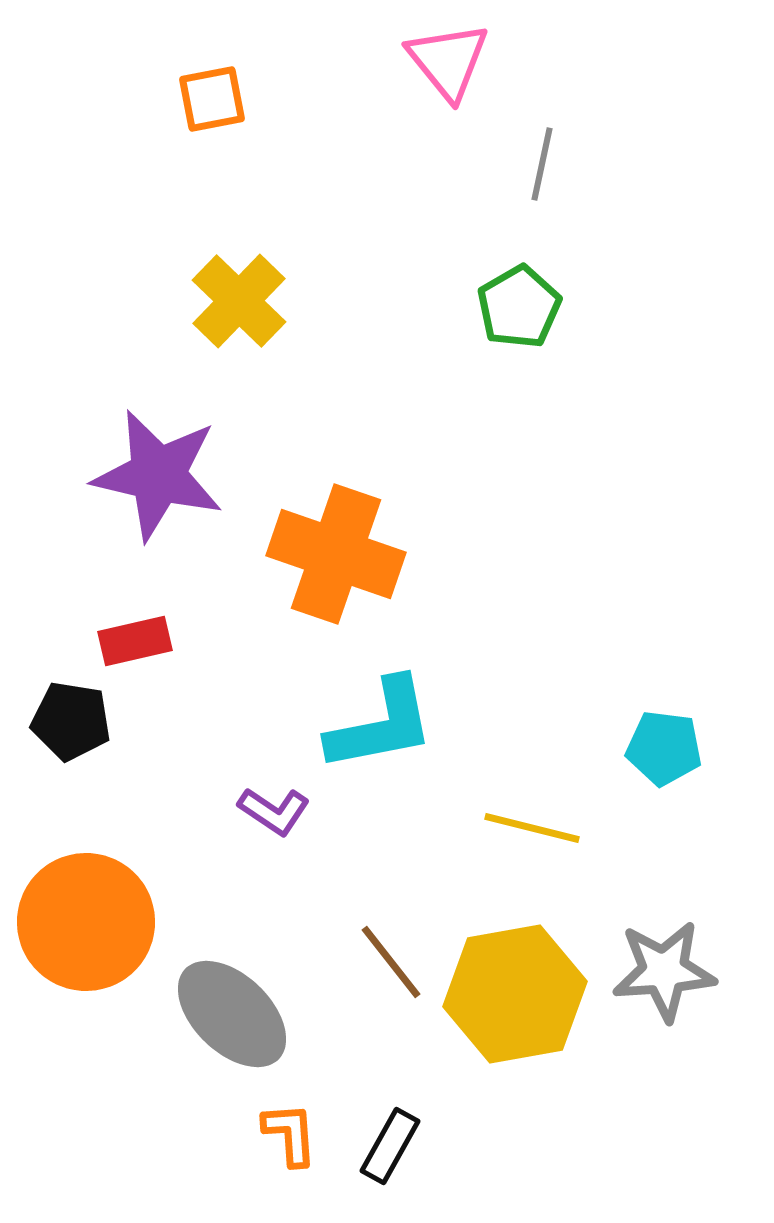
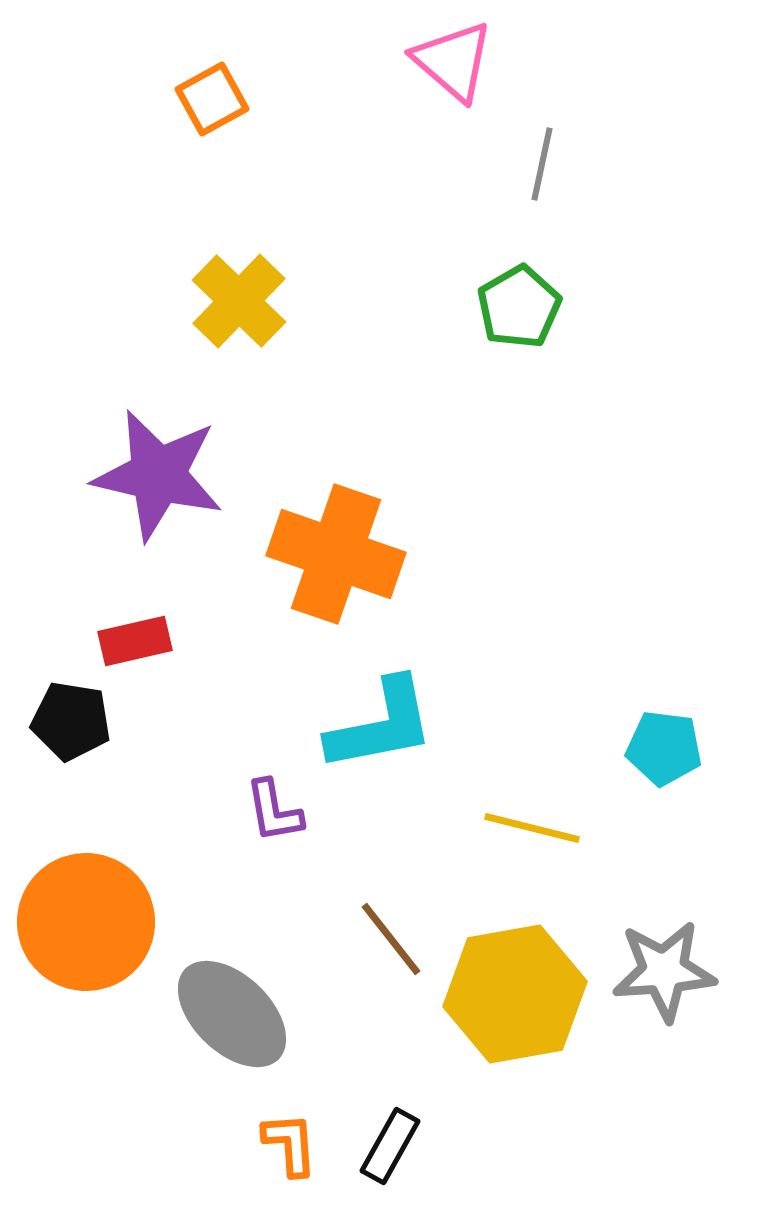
pink triangle: moved 5 px right; rotated 10 degrees counterclockwise
orange square: rotated 18 degrees counterclockwise
purple L-shape: rotated 46 degrees clockwise
brown line: moved 23 px up
orange L-shape: moved 10 px down
